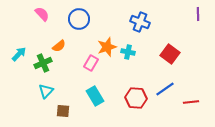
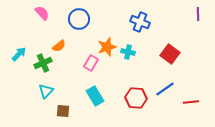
pink semicircle: moved 1 px up
